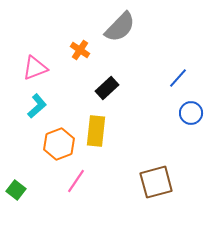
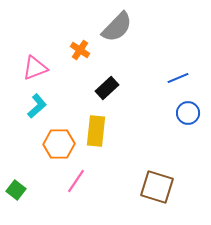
gray semicircle: moved 3 px left
blue line: rotated 25 degrees clockwise
blue circle: moved 3 px left
orange hexagon: rotated 20 degrees clockwise
brown square: moved 1 px right, 5 px down; rotated 32 degrees clockwise
